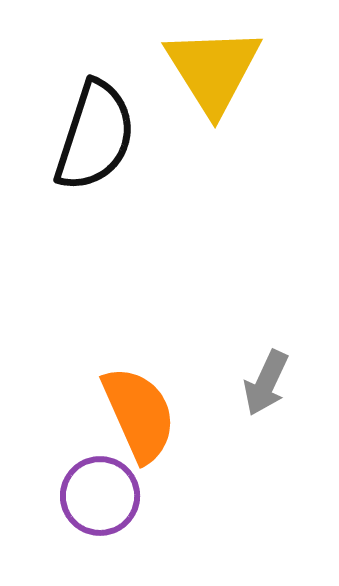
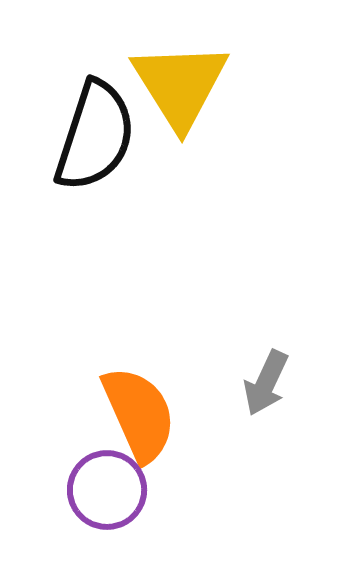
yellow triangle: moved 33 px left, 15 px down
purple circle: moved 7 px right, 6 px up
